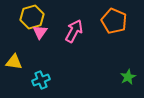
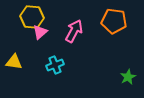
yellow hexagon: rotated 20 degrees clockwise
orange pentagon: rotated 15 degrees counterclockwise
pink triangle: rotated 14 degrees clockwise
cyan cross: moved 14 px right, 15 px up
